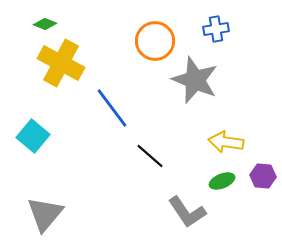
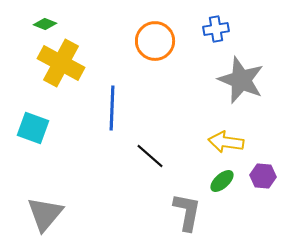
gray star: moved 46 px right
blue line: rotated 39 degrees clockwise
cyan square: moved 8 px up; rotated 20 degrees counterclockwise
green ellipse: rotated 20 degrees counterclockwise
gray L-shape: rotated 135 degrees counterclockwise
